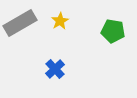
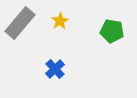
gray rectangle: rotated 20 degrees counterclockwise
green pentagon: moved 1 px left
